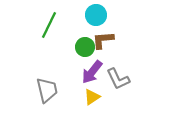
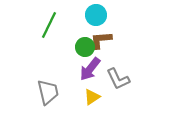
brown L-shape: moved 2 px left
purple arrow: moved 2 px left, 3 px up
gray trapezoid: moved 1 px right, 2 px down
